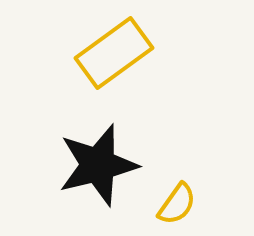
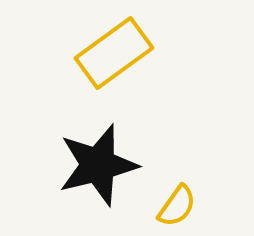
yellow semicircle: moved 2 px down
